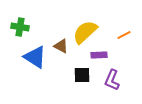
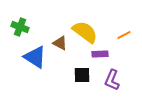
green cross: rotated 12 degrees clockwise
yellow semicircle: rotated 80 degrees clockwise
brown triangle: moved 1 px left, 3 px up
purple rectangle: moved 1 px right, 1 px up
